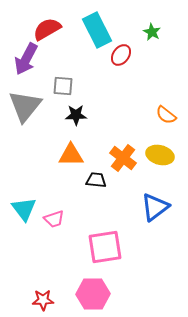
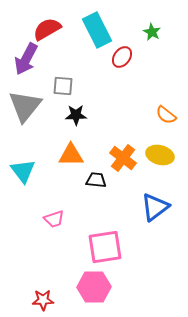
red ellipse: moved 1 px right, 2 px down
cyan triangle: moved 1 px left, 38 px up
pink hexagon: moved 1 px right, 7 px up
